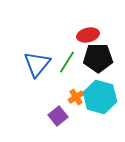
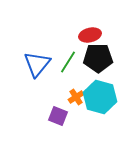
red ellipse: moved 2 px right
green line: moved 1 px right
purple square: rotated 30 degrees counterclockwise
